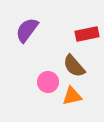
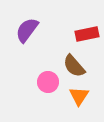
orange triangle: moved 7 px right; rotated 45 degrees counterclockwise
